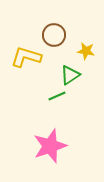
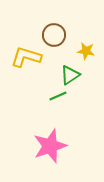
green line: moved 1 px right
